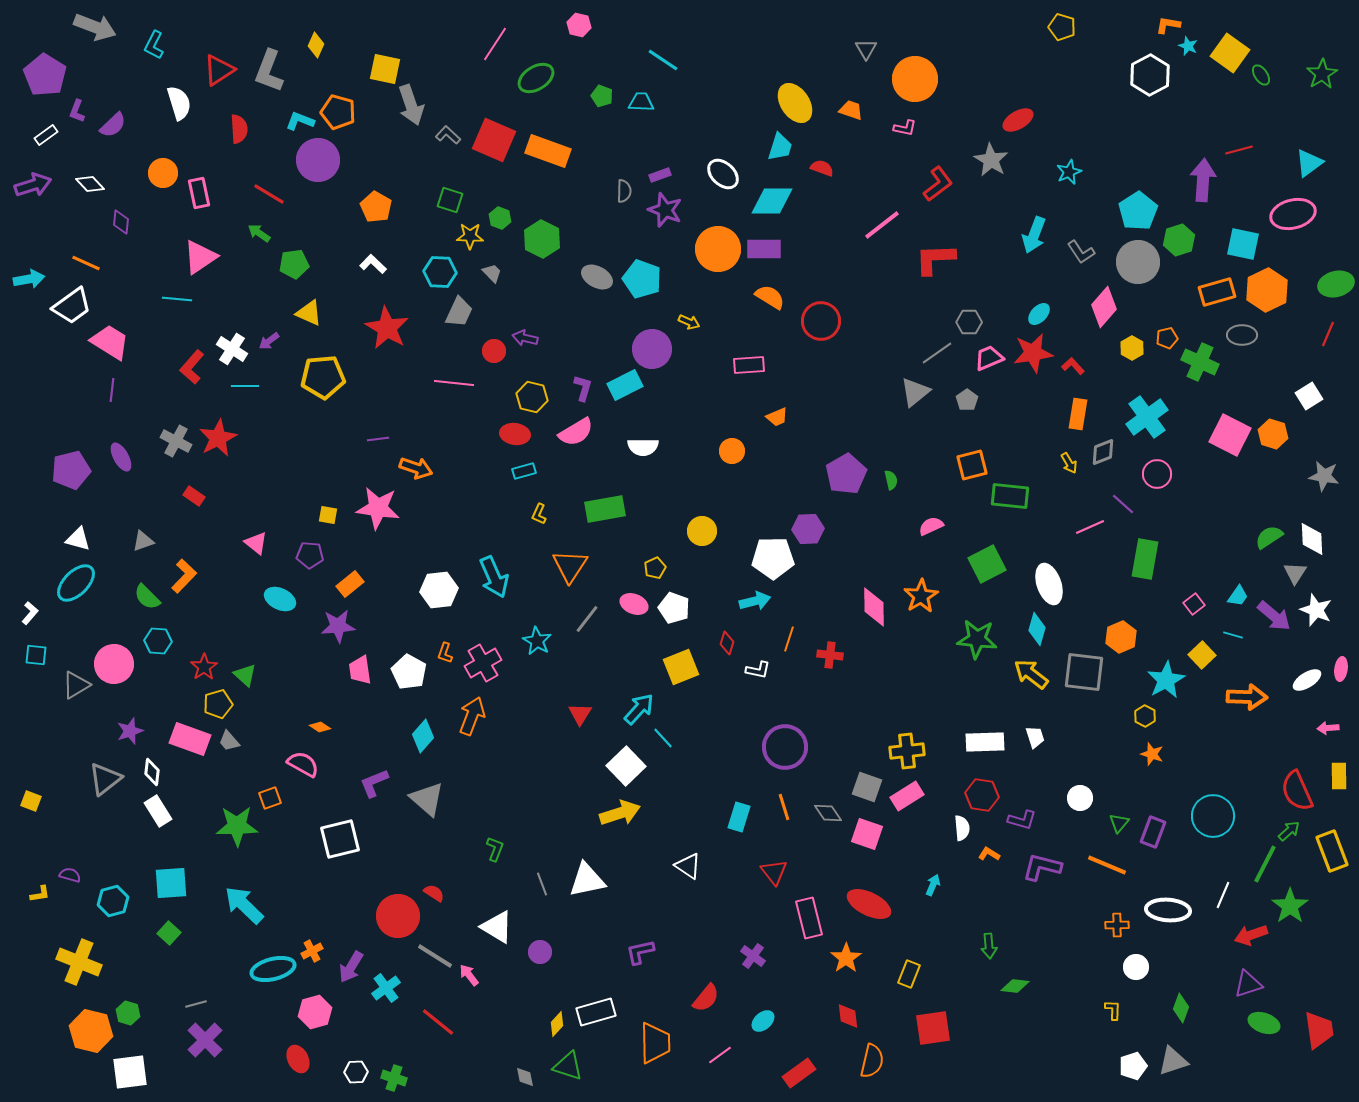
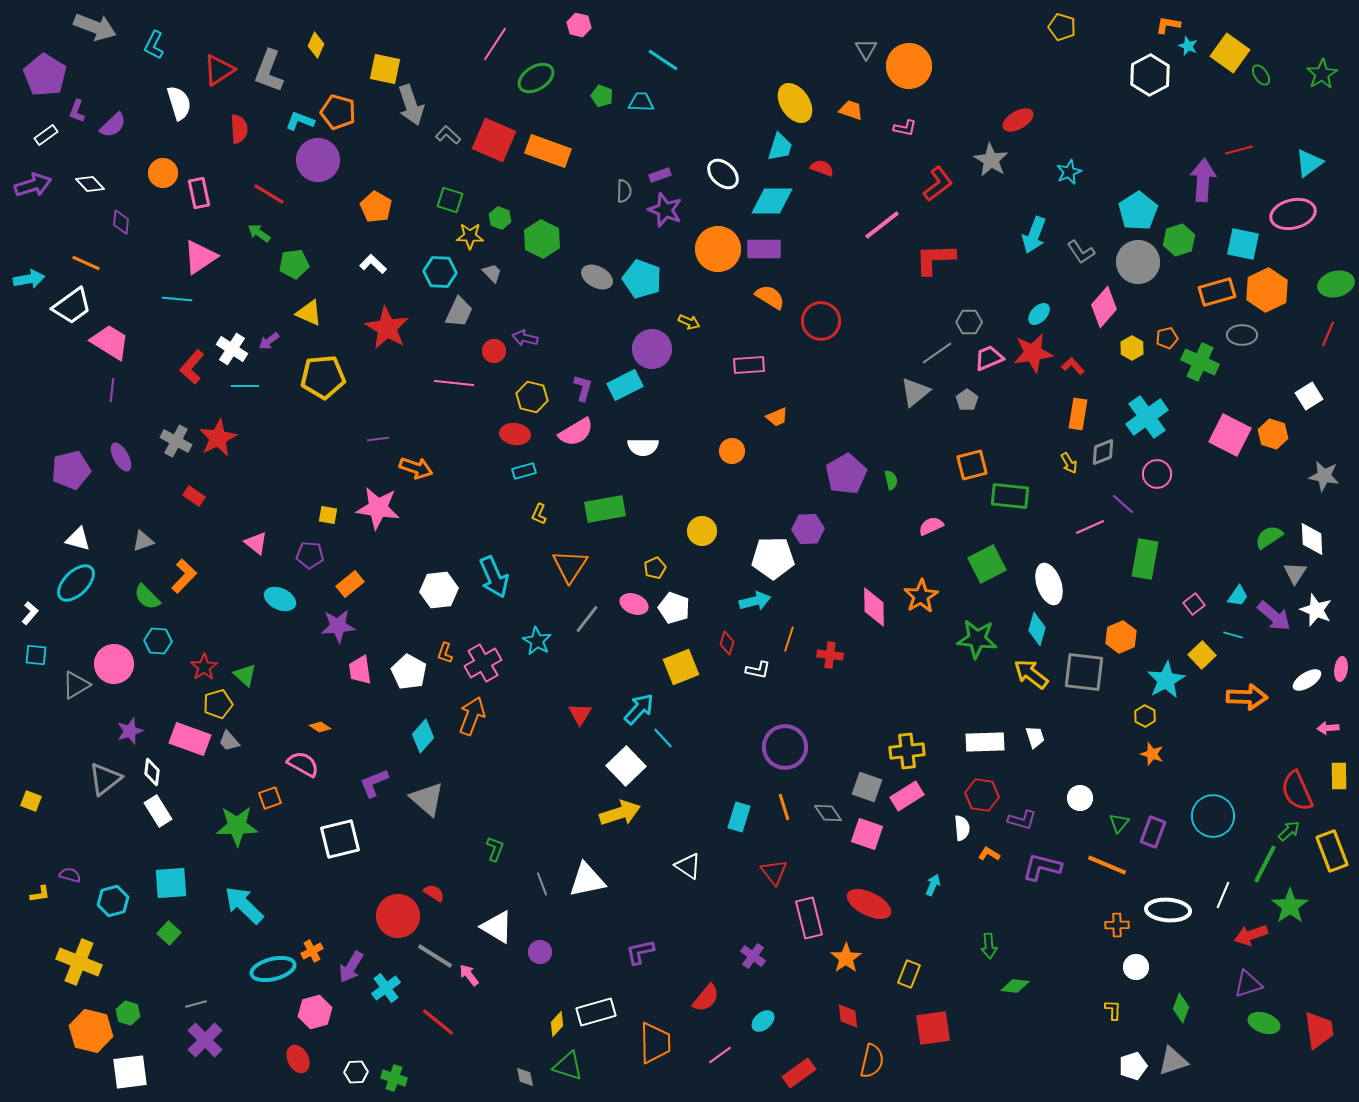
orange circle at (915, 79): moved 6 px left, 13 px up
